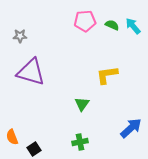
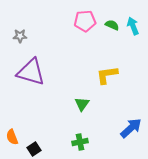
cyan arrow: rotated 18 degrees clockwise
